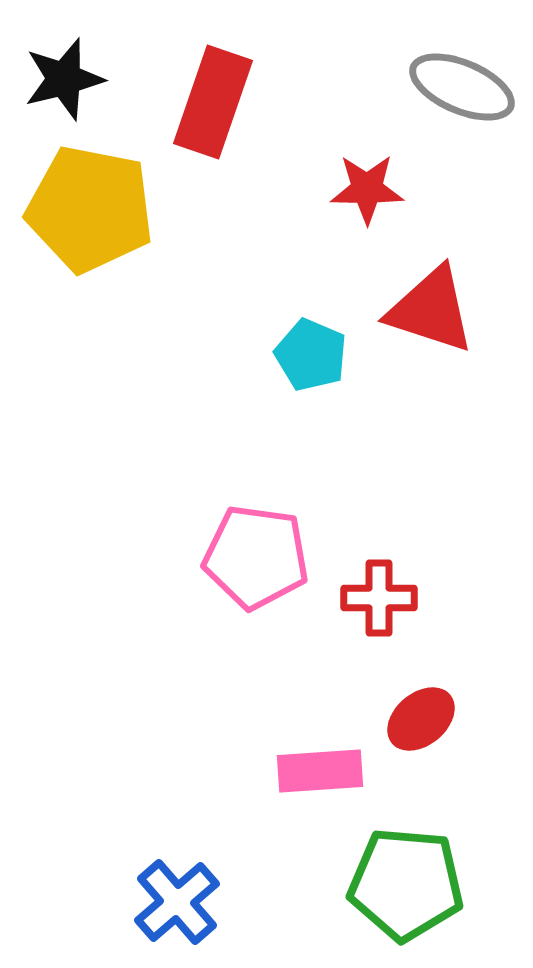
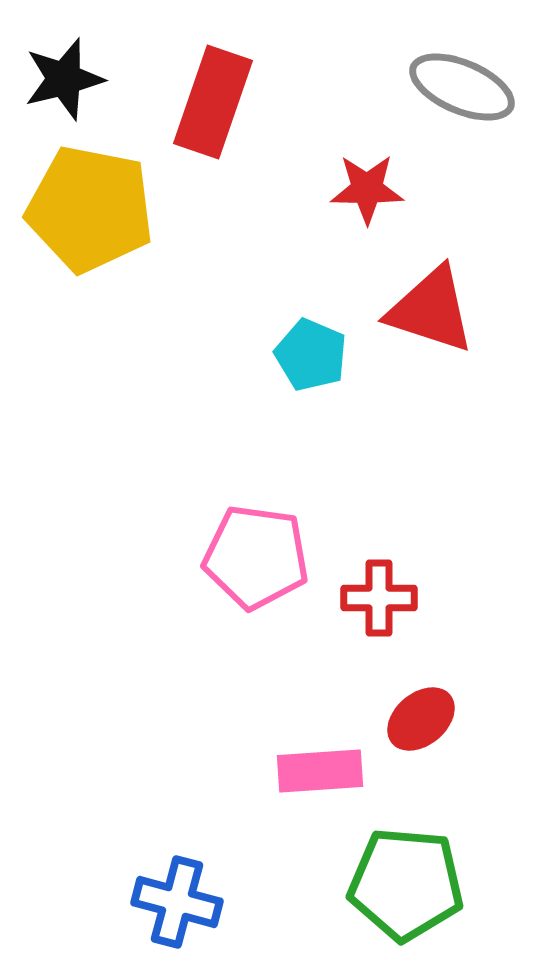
blue cross: rotated 34 degrees counterclockwise
